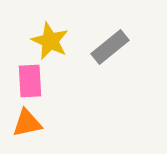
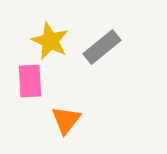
gray rectangle: moved 8 px left
orange triangle: moved 39 px right, 3 px up; rotated 40 degrees counterclockwise
